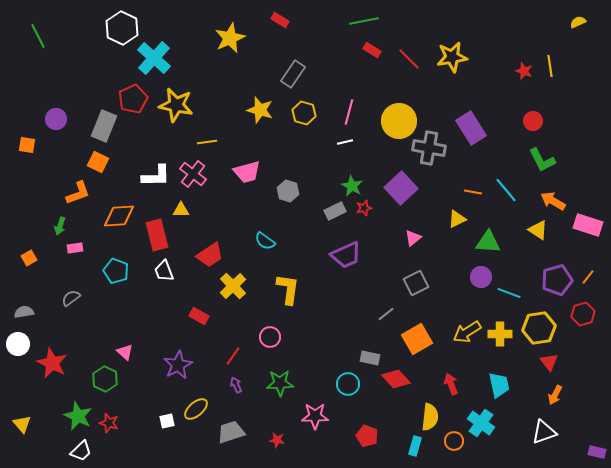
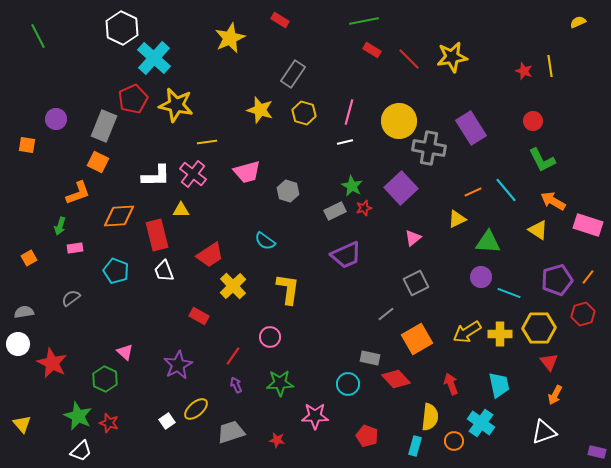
orange line at (473, 192): rotated 36 degrees counterclockwise
yellow hexagon at (539, 328): rotated 8 degrees clockwise
white square at (167, 421): rotated 21 degrees counterclockwise
